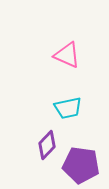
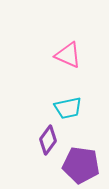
pink triangle: moved 1 px right
purple diamond: moved 1 px right, 5 px up; rotated 8 degrees counterclockwise
